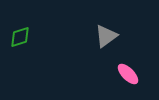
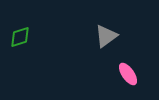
pink ellipse: rotated 10 degrees clockwise
